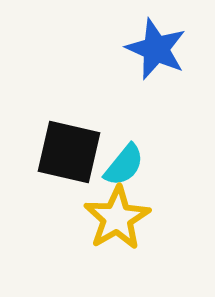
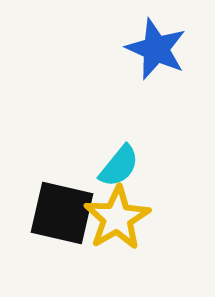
black square: moved 7 px left, 61 px down
cyan semicircle: moved 5 px left, 1 px down
